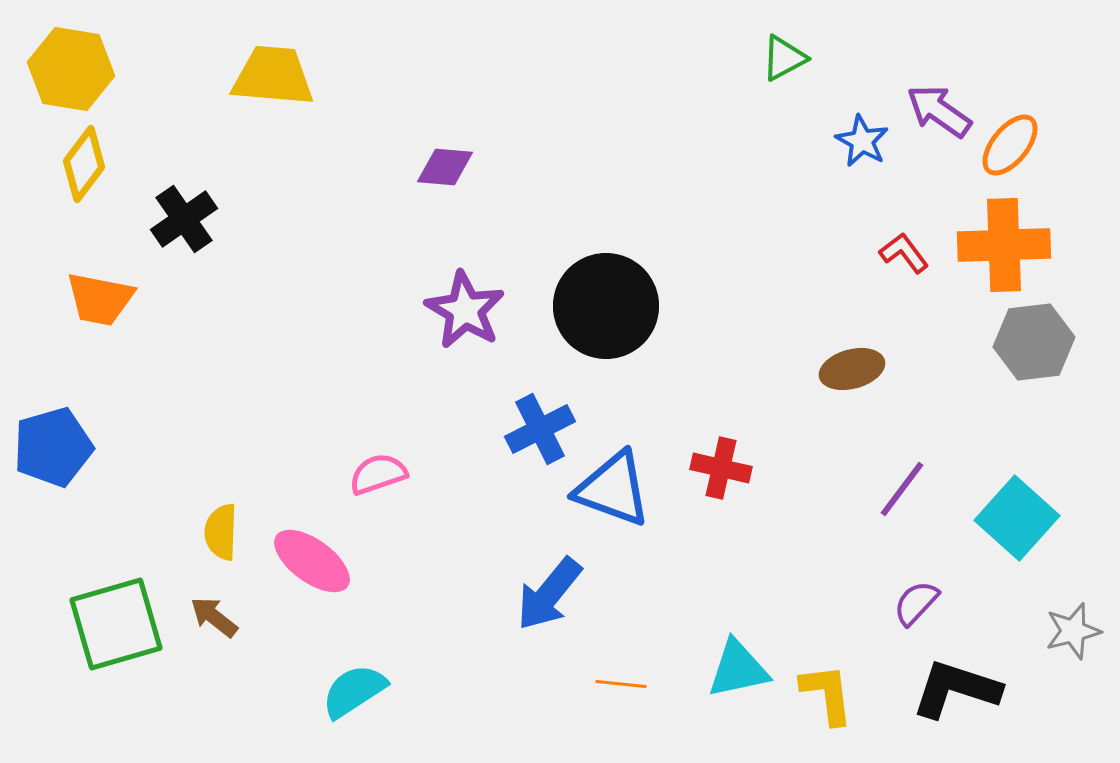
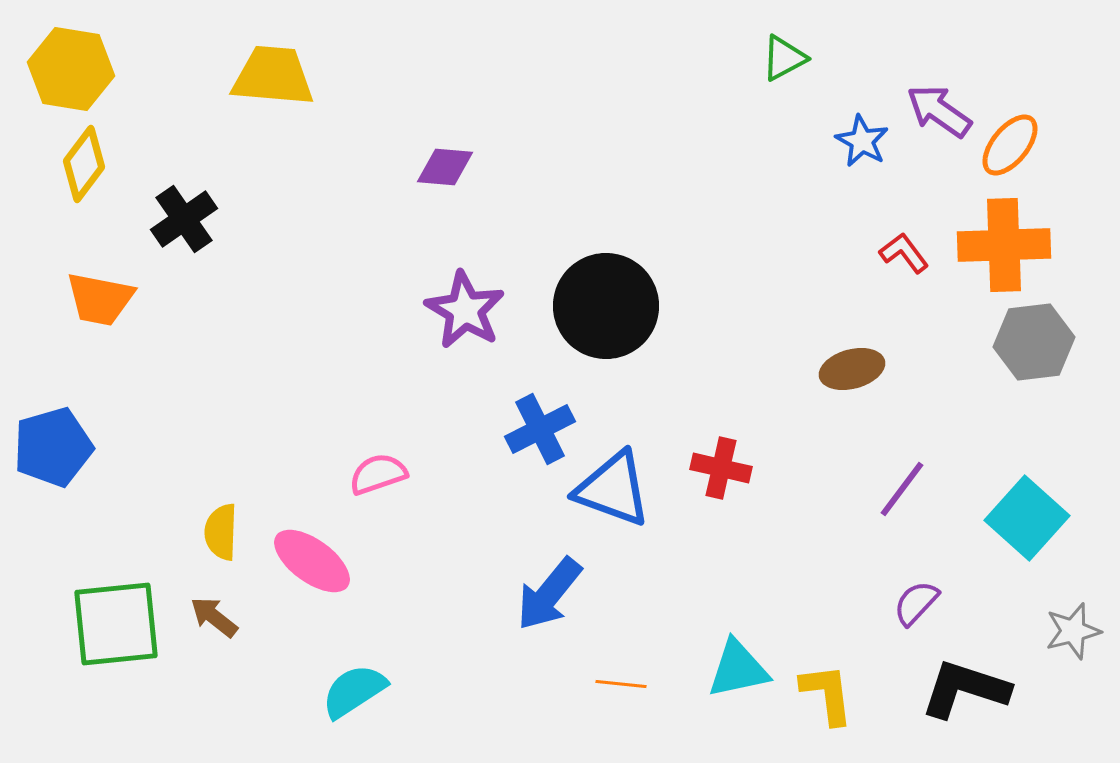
cyan square: moved 10 px right
green square: rotated 10 degrees clockwise
black L-shape: moved 9 px right
